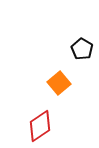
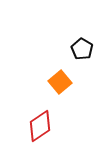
orange square: moved 1 px right, 1 px up
